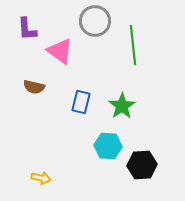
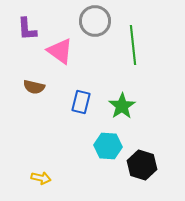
black hexagon: rotated 20 degrees clockwise
